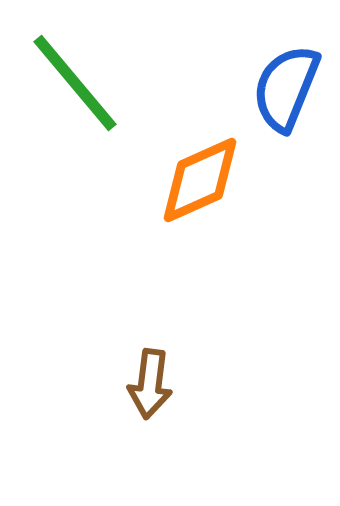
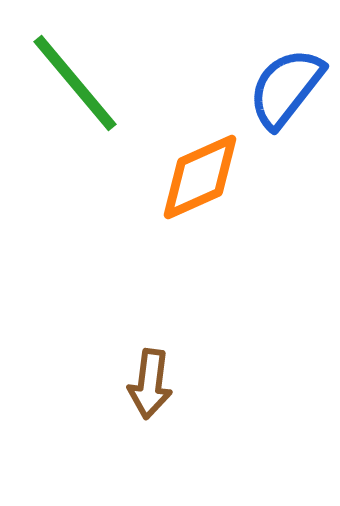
blue semicircle: rotated 16 degrees clockwise
orange diamond: moved 3 px up
